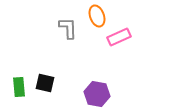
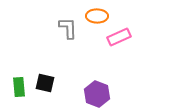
orange ellipse: rotated 70 degrees counterclockwise
purple hexagon: rotated 10 degrees clockwise
